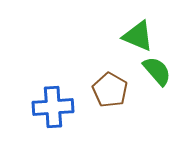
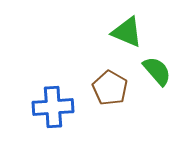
green triangle: moved 11 px left, 4 px up
brown pentagon: moved 2 px up
